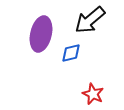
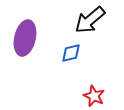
purple ellipse: moved 16 px left, 4 px down
red star: moved 1 px right, 2 px down
